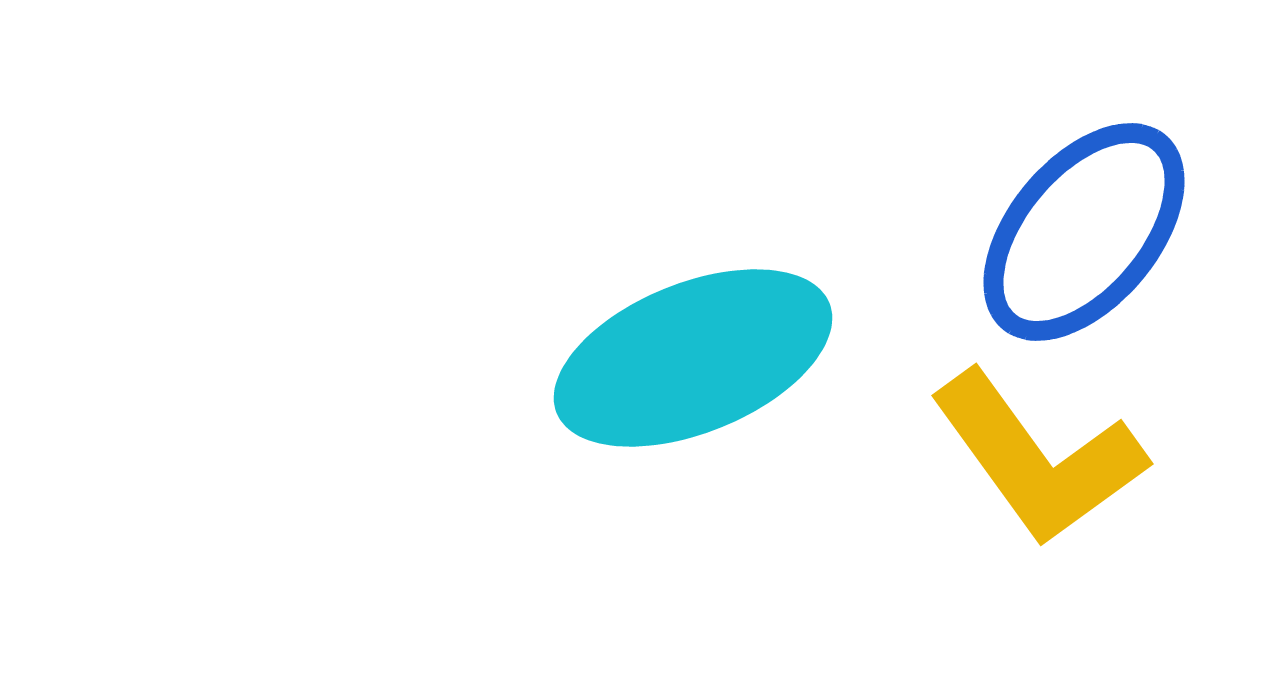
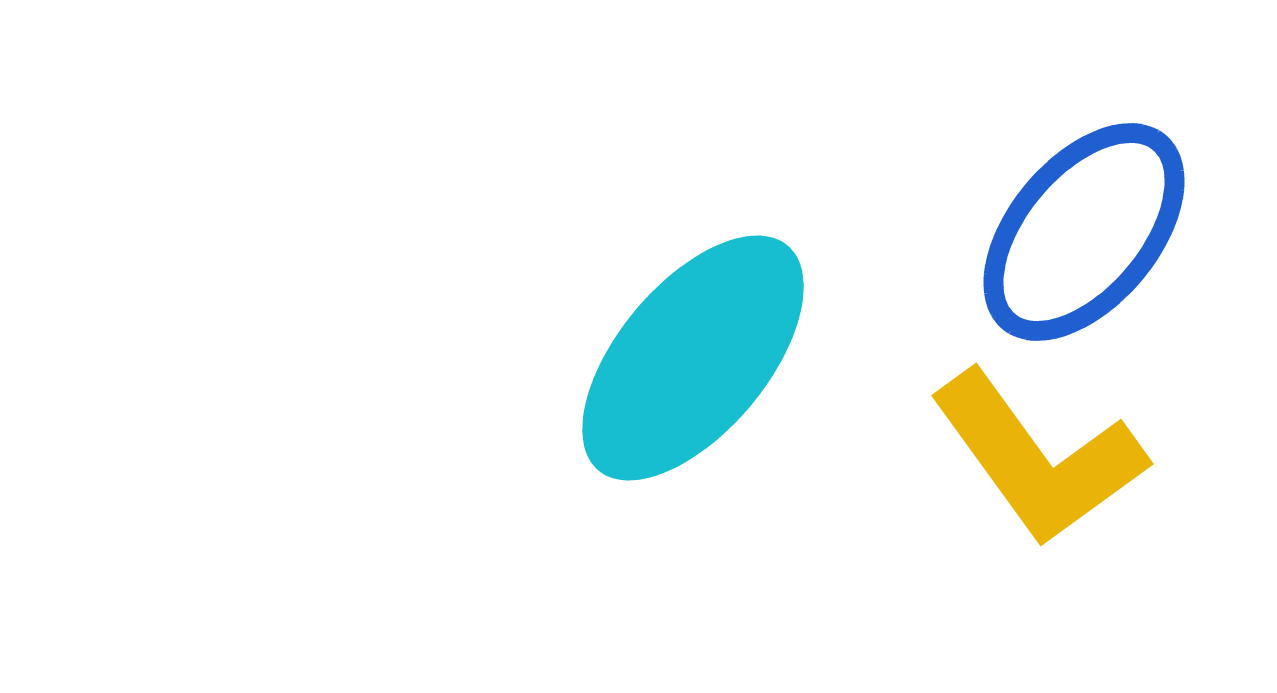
cyan ellipse: rotated 28 degrees counterclockwise
